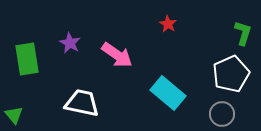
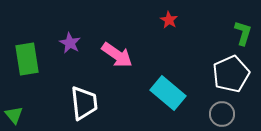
red star: moved 1 px right, 4 px up
white trapezoid: moved 2 px right; rotated 72 degrees clockwise
